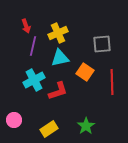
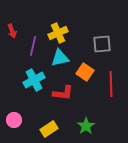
red arrow: moved 14 px left, 5 px down
red line: moved 1 px left, 2 px down
red L-shape: moved 5 px right, 2 px down; rotated 25 degrees clockwise
